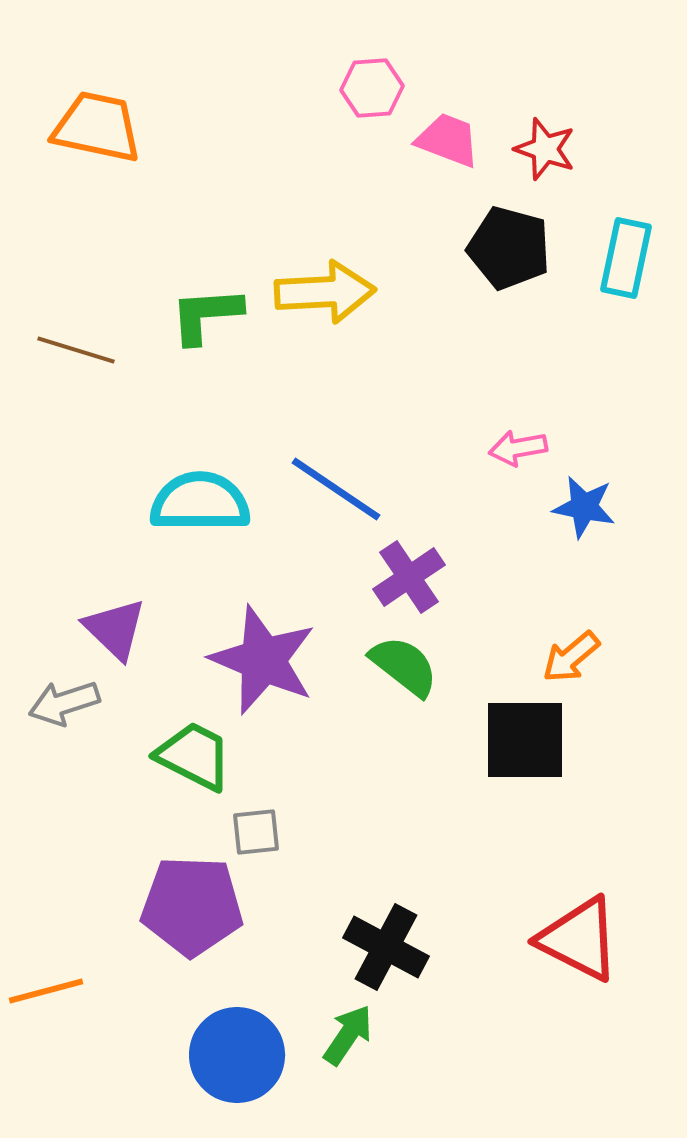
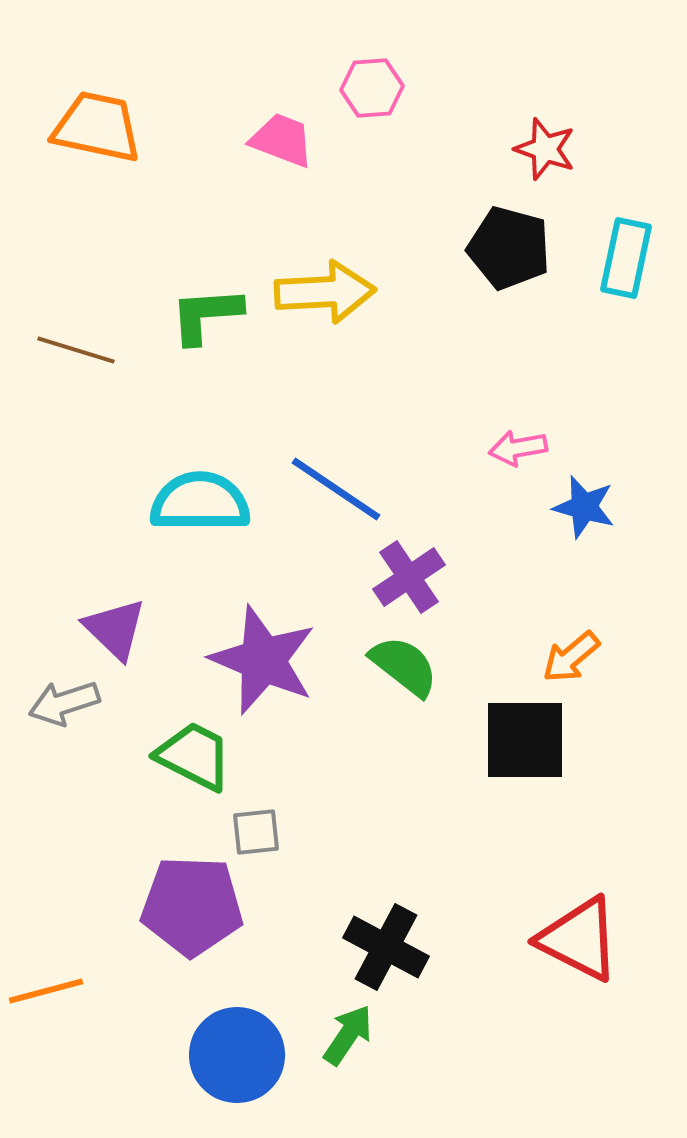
pink trapezoid: moved 166 px left
blue star: rotated 4 degrees clockwise
